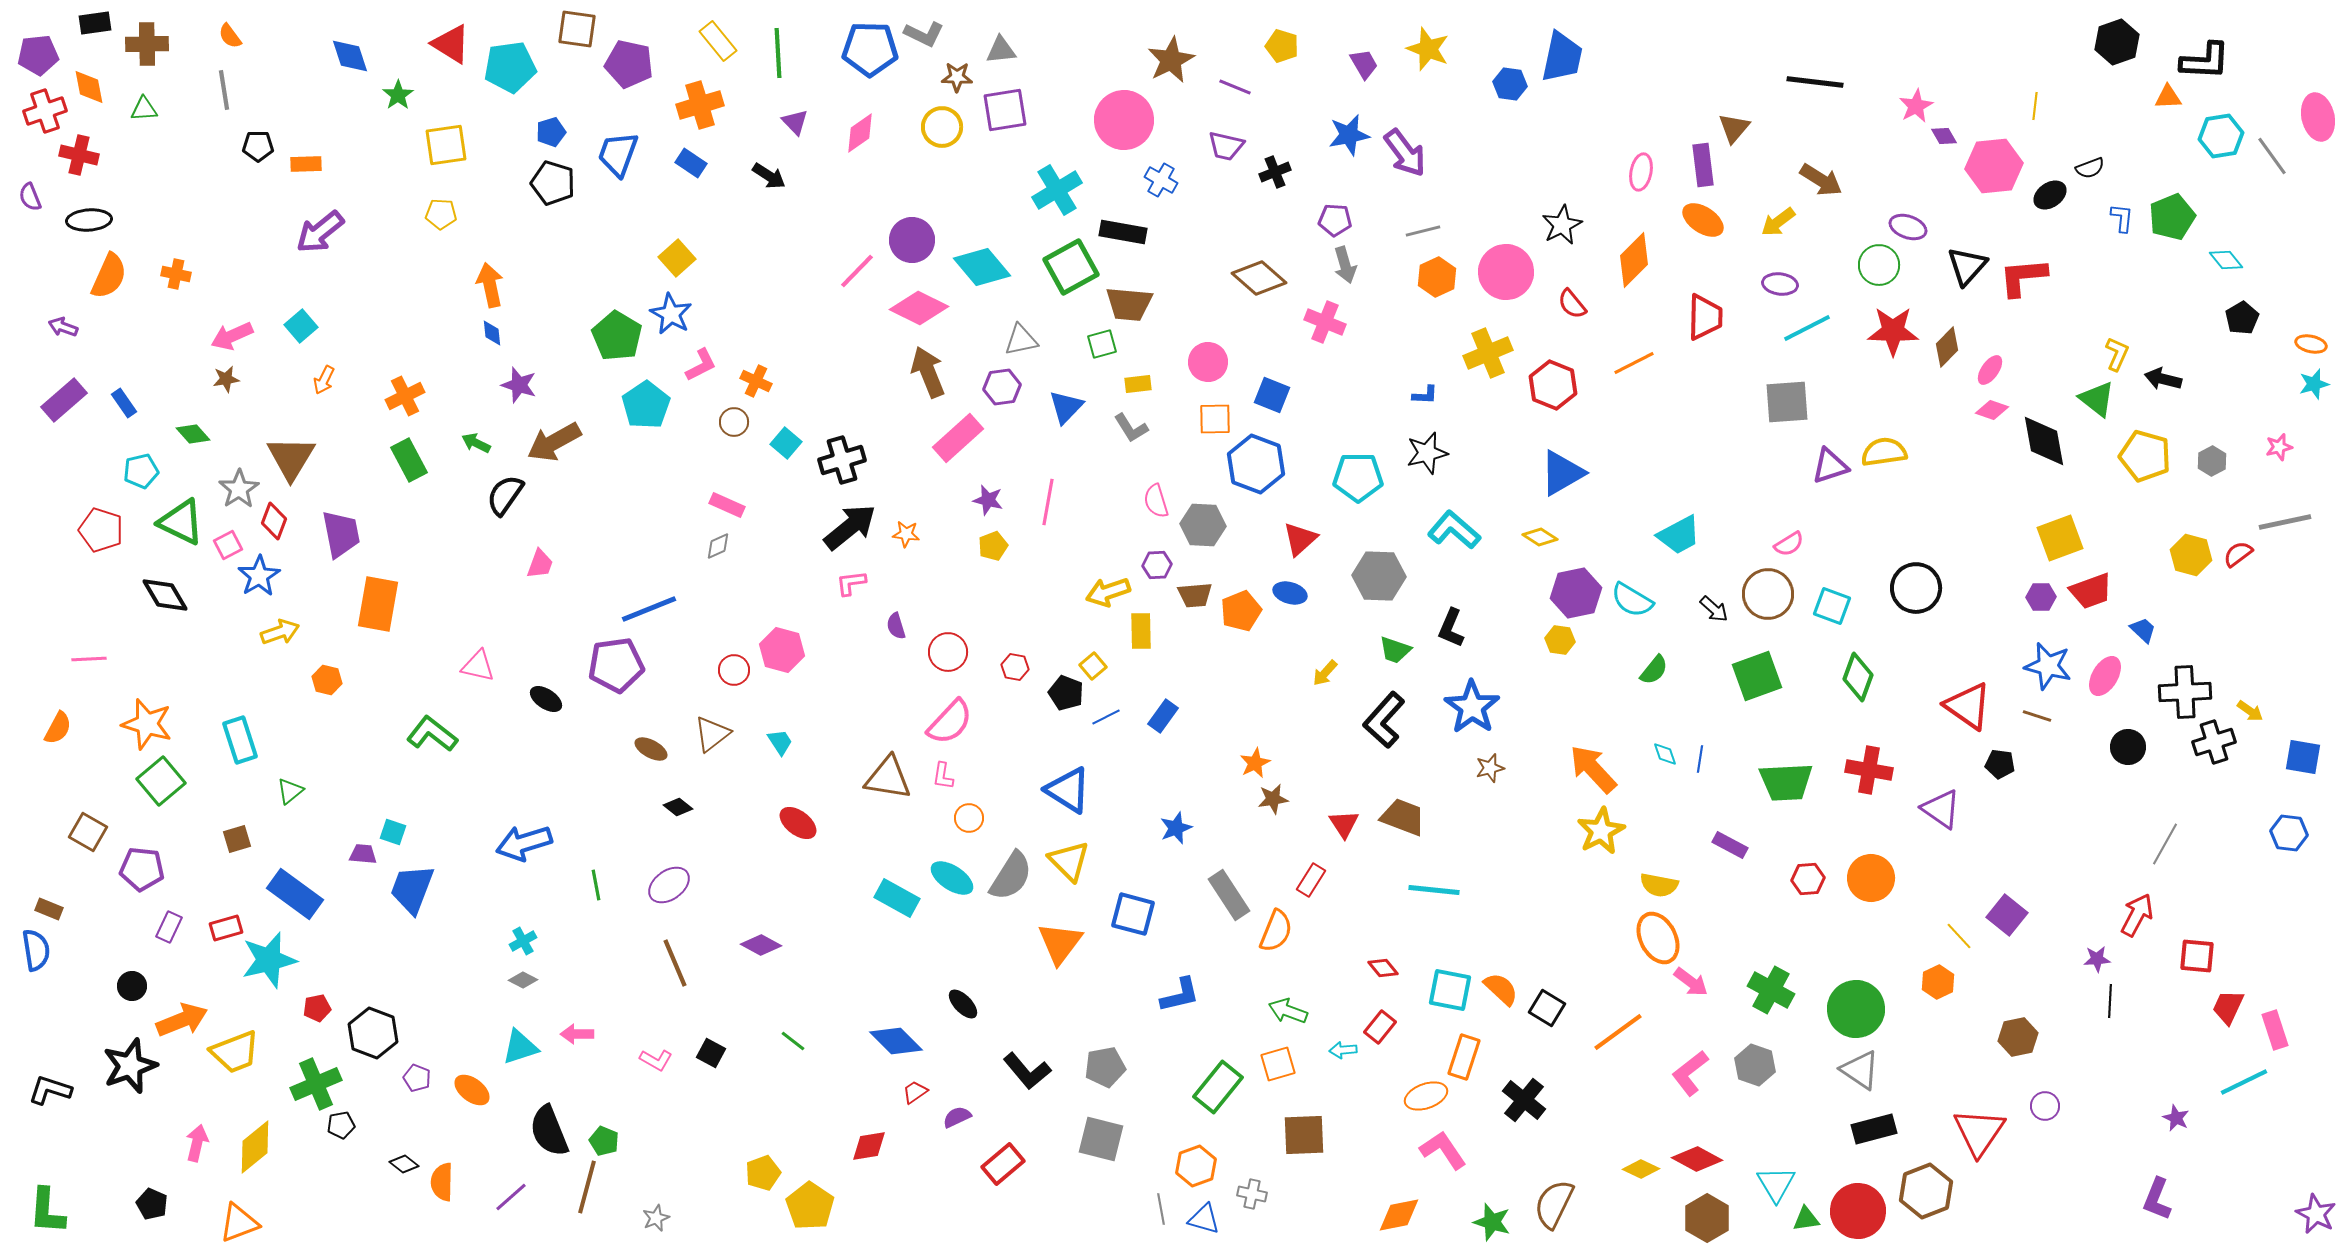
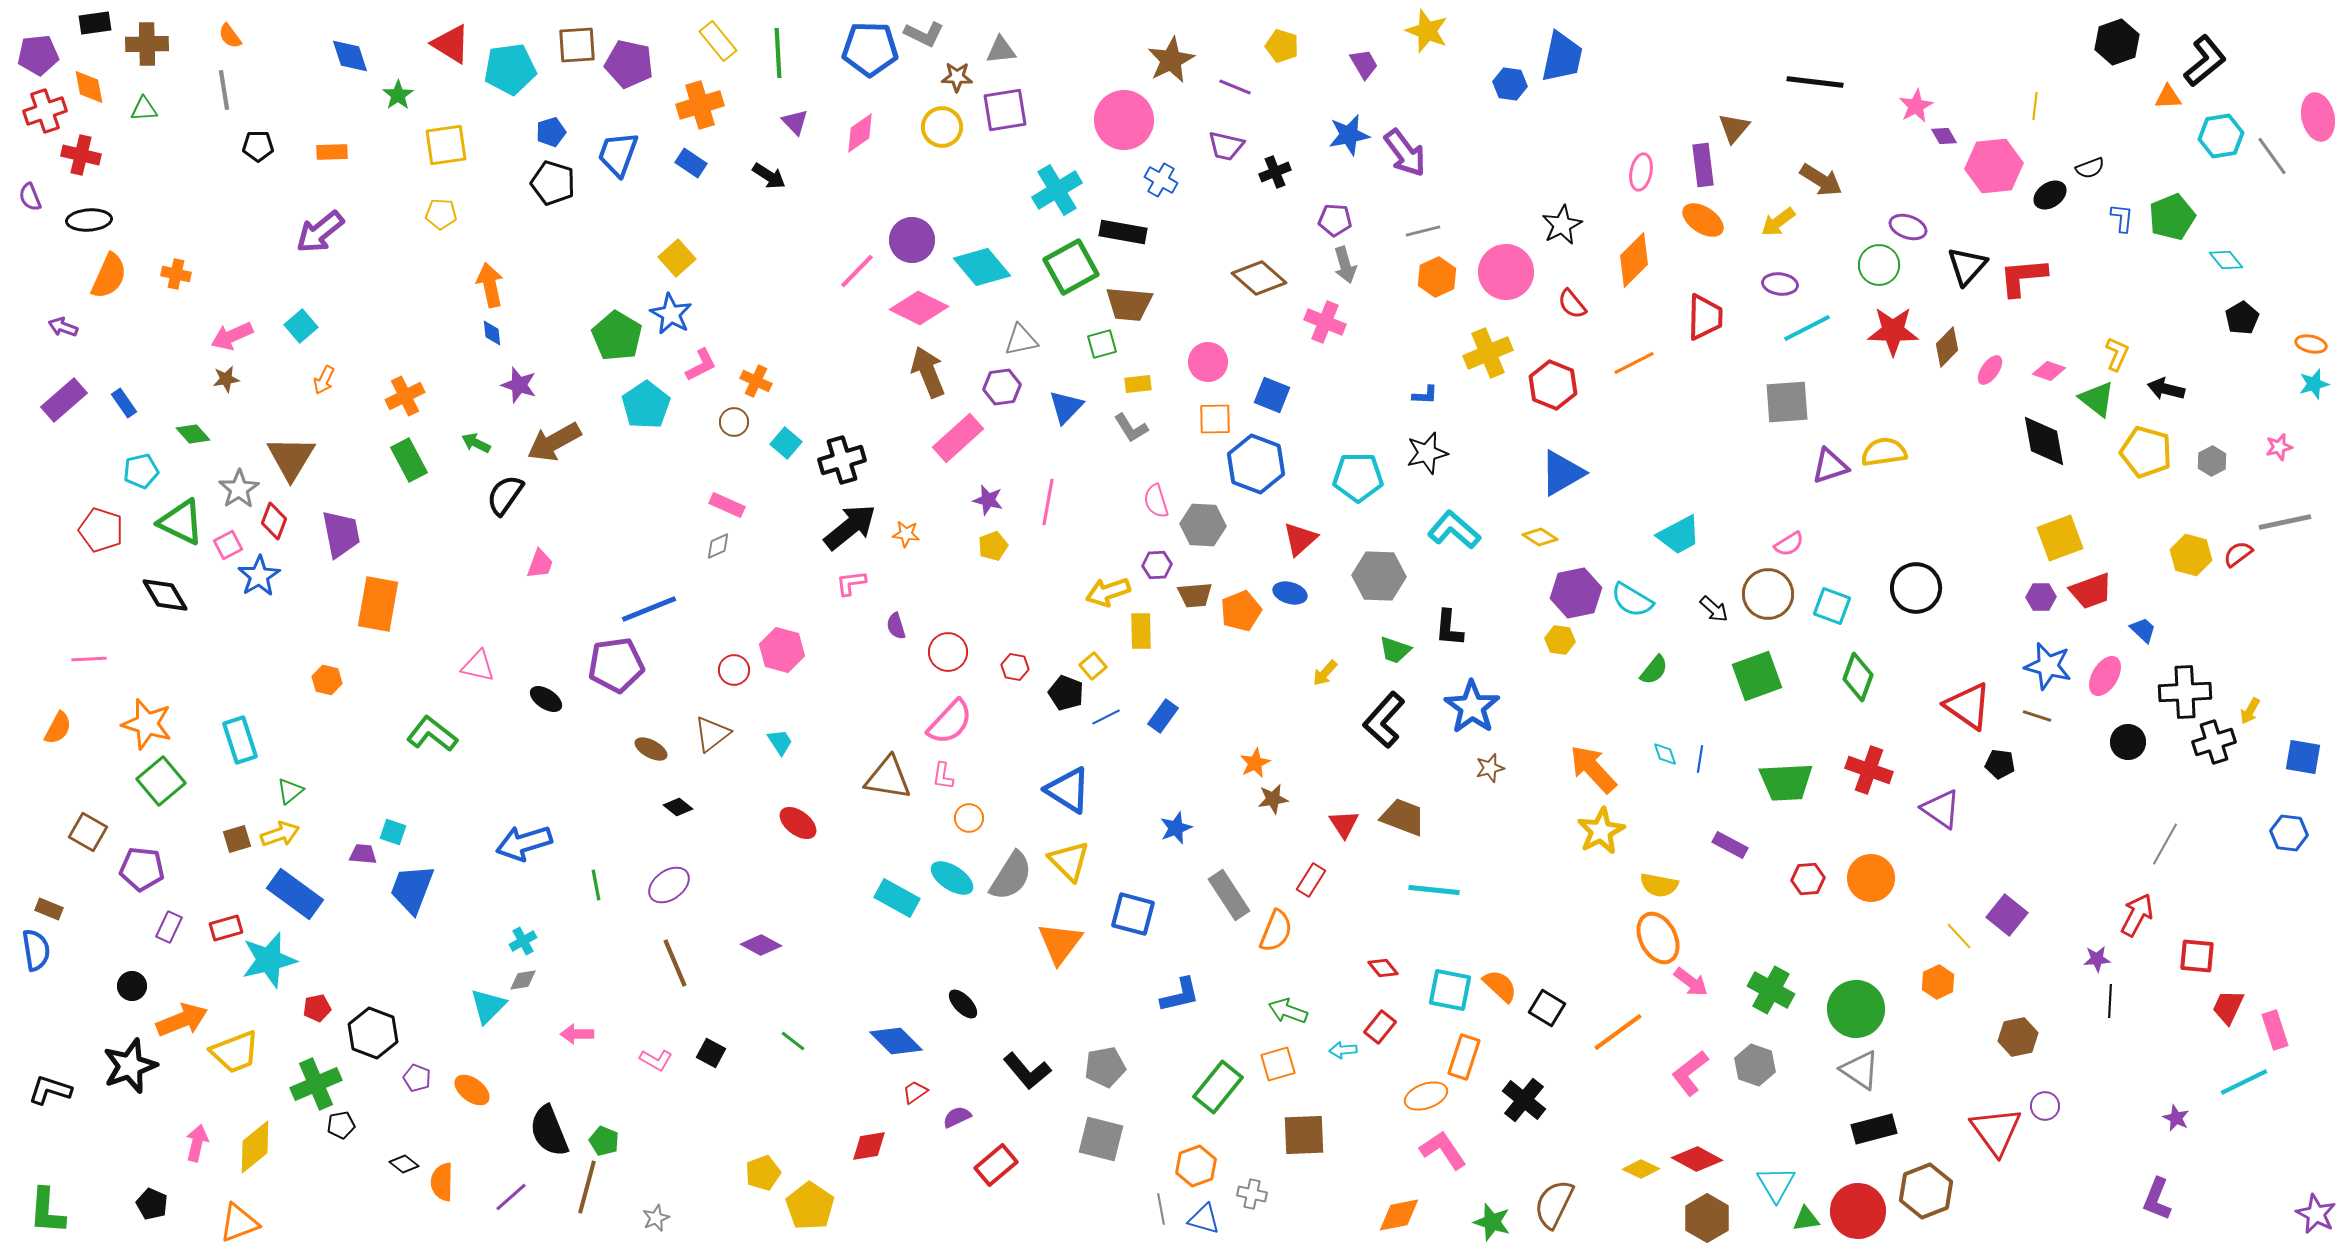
brown square at (577, 29): moved 16 px down; rotated 12 degrees counterclockwise
yellow star at (1428, 49): moved 1 px left, 18 px up
black L-shape at (2205, 61): rotated 42 degrees counterclockwise
cyan pentagon at (510, 67): moved 2 px down
red cross at (79, 155): moved 2 px right
orange rectangle at (306, 164): moved 26 px right, 12 px up
black arrow at (2163, 379): moved 3 px right, 10 px down
pink diamond at (1992, 410): moved 57 px right, 39 px up
yellow pentagon at (2145, 456): moved 1 px right, 4 px up
black L-shape at (1451, 628): moved 2 px left; rotated 18 degrees counterclockwise
yellow arrow at (280, 632): moved 202 px down
yellow arrow at (2250, 711): rotated 84 degrees clockwise
black circle at (2128, 747): moved 5 px up
red cross at (1869, 770): rotated 9 degrees clockwise
gray diamond at (523, 980): rotated 36 degrees counterclockwise
orange semicircle at (1501, 989): moved 1 px left, 3 px up
cyan triangle at (520, 1047): moved 32 px left, 41 px up; rotated 27 degrees counterclockwise
red triangle at (1979, 1132): moved 17 px right, 1 px up; rotated 10 degrees counterclockwise
red rectangle at (1003, 1164): moved 7 px left, 1 px down
